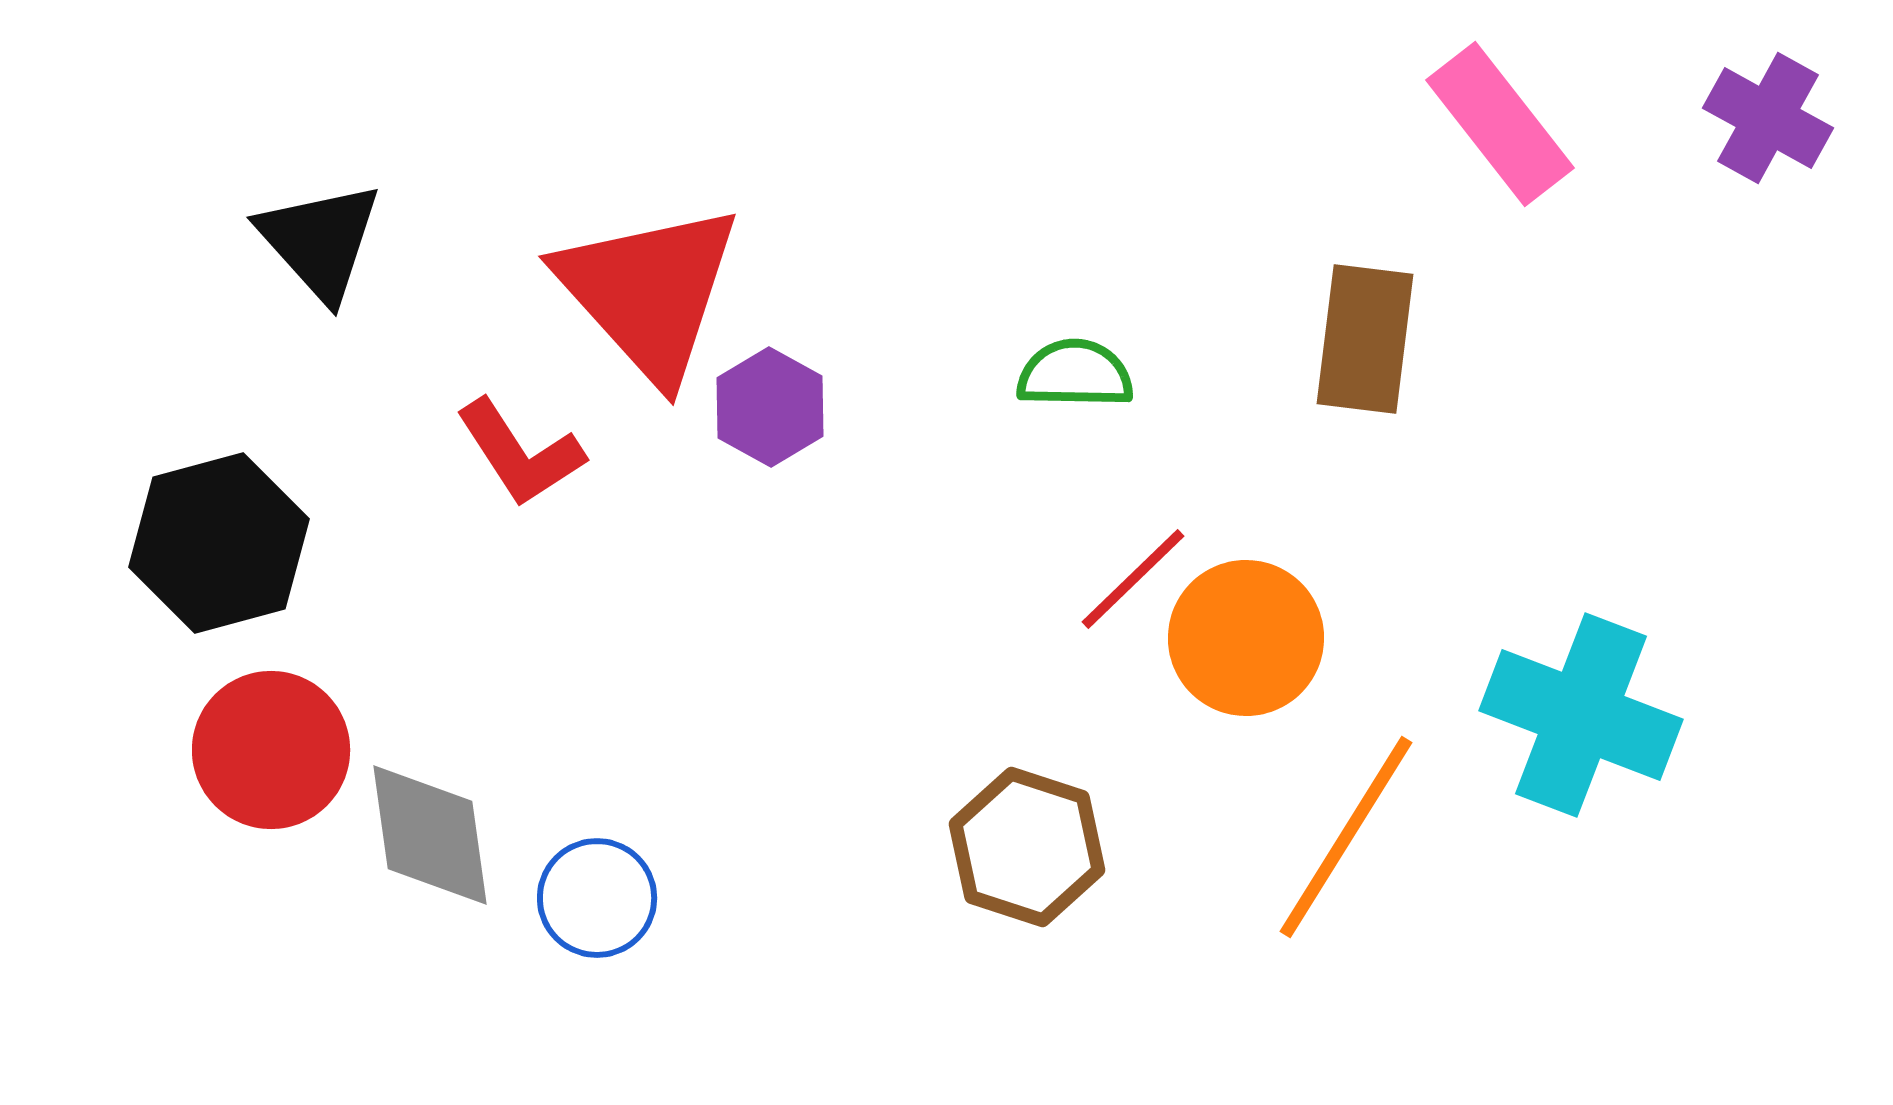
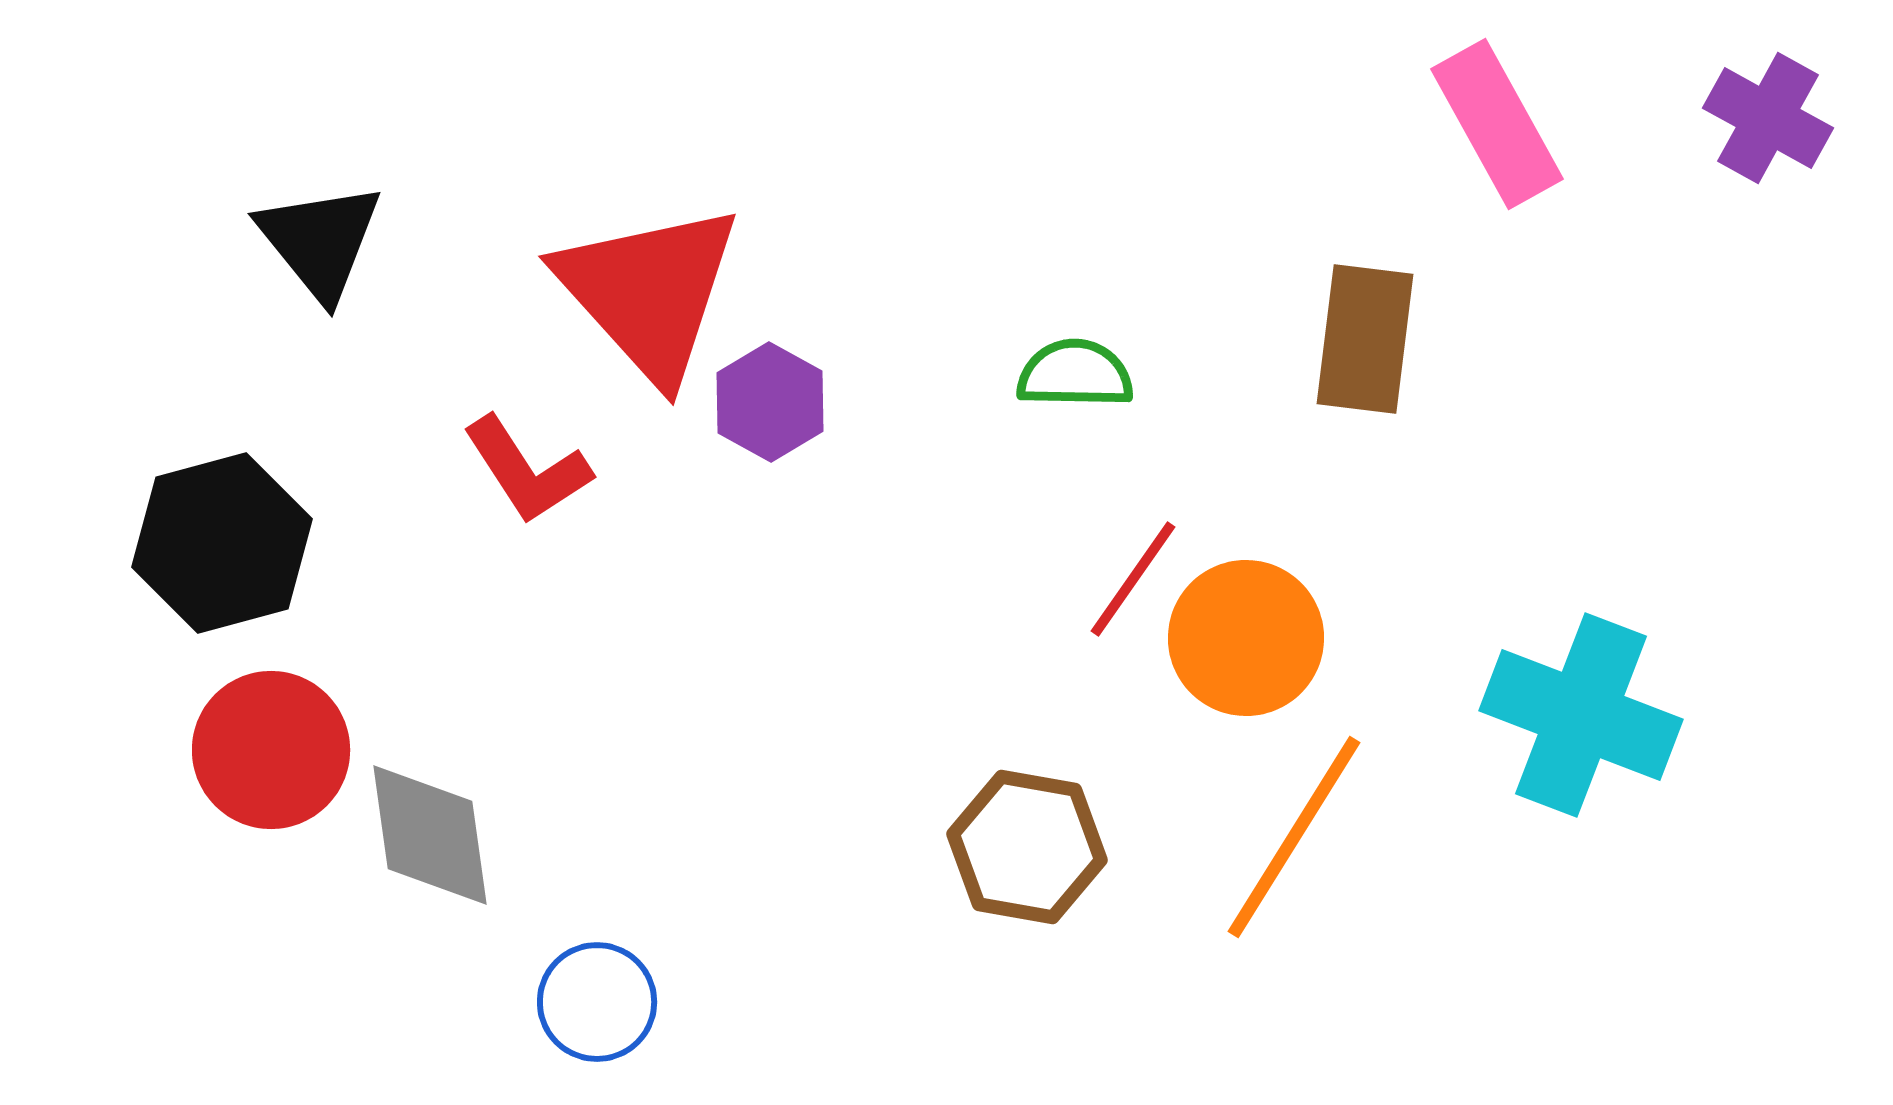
pink rectangle: moved 3 px left; rotated 9 degrees clockwise
black triangle: rotated 3 degrees clockwise
purple hexagon: moved 5 px up
red L-shape: moved 7 px right, 17 px down
black hexagon: moved 3 px right
red line: rotated 11 degrees counterclockwise
orange line: moved 52 px left
brown hexagon: rotated 8 degrees counterclockwise
blue circle: moved 104 px down
